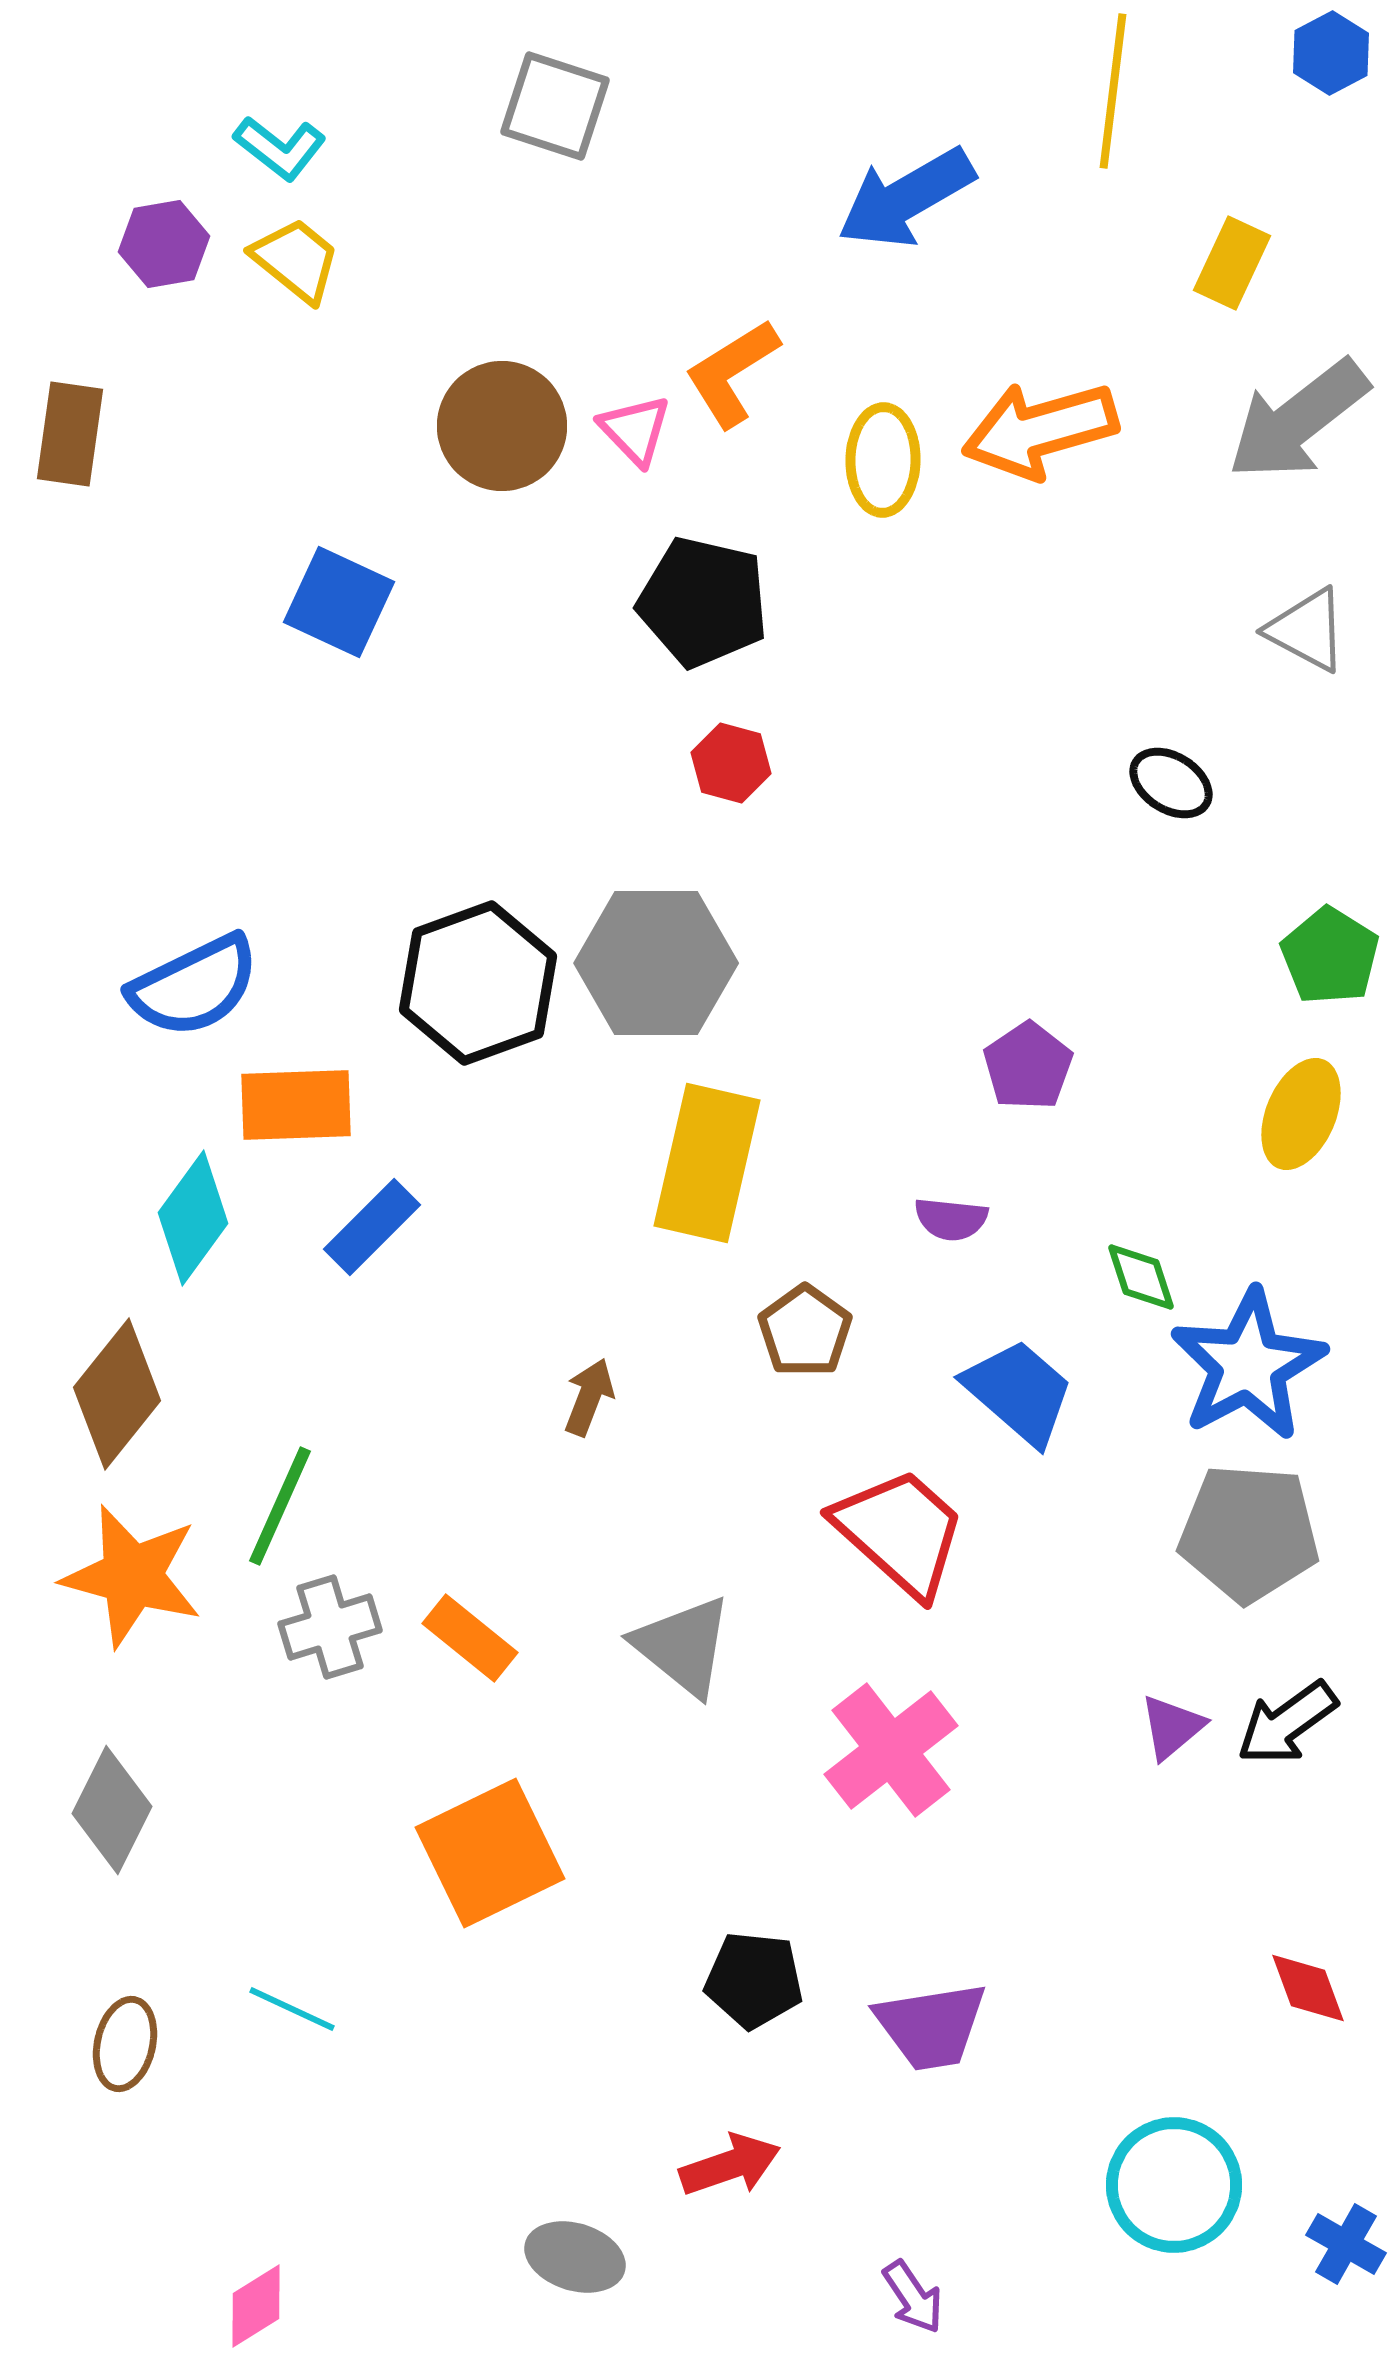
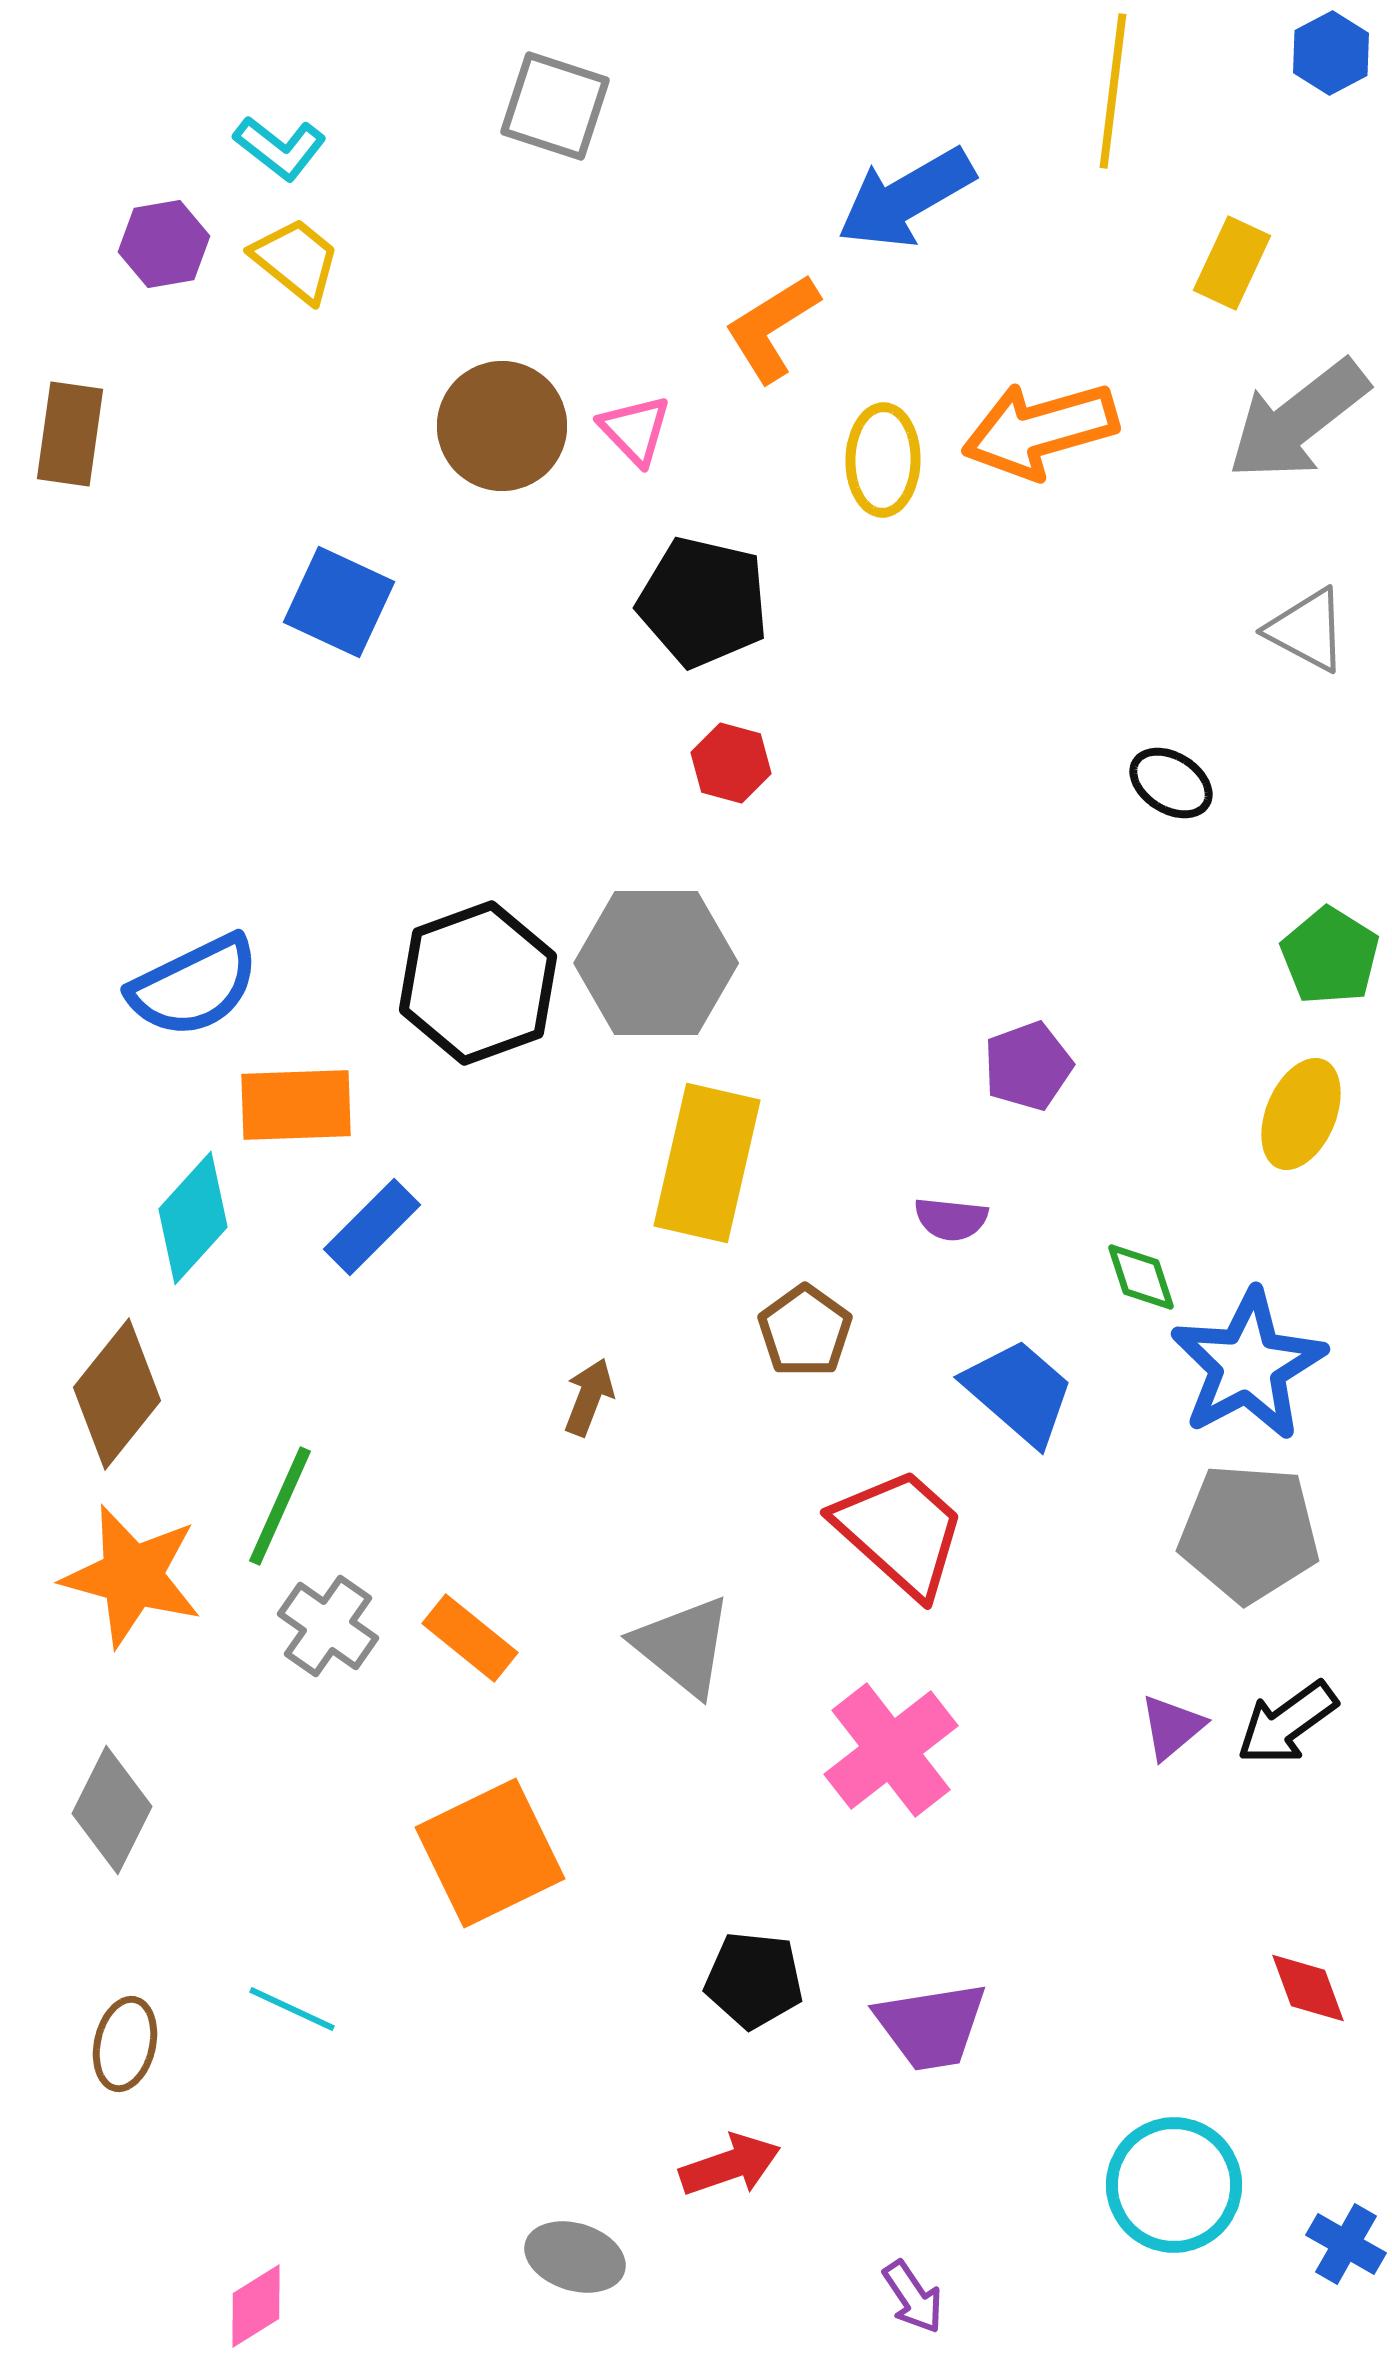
orange L-shape at (732, 373): moved 40 px right, 45 px up
purple pentagon at (1028, 1066): rotated 14 degrees clockwise
cyan diamond at (193, 1218): rotated 6 degrees clockwise
gray cross at (330, 1627): moved 2 px left, 1 px up; rotated 38 degrees counterclockwise
